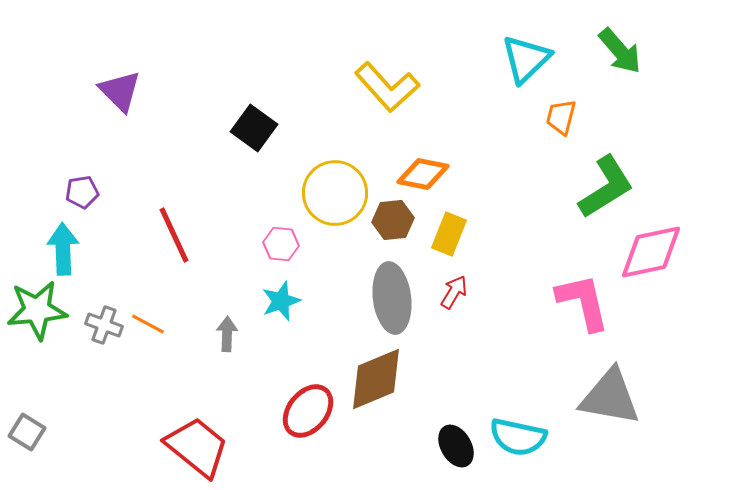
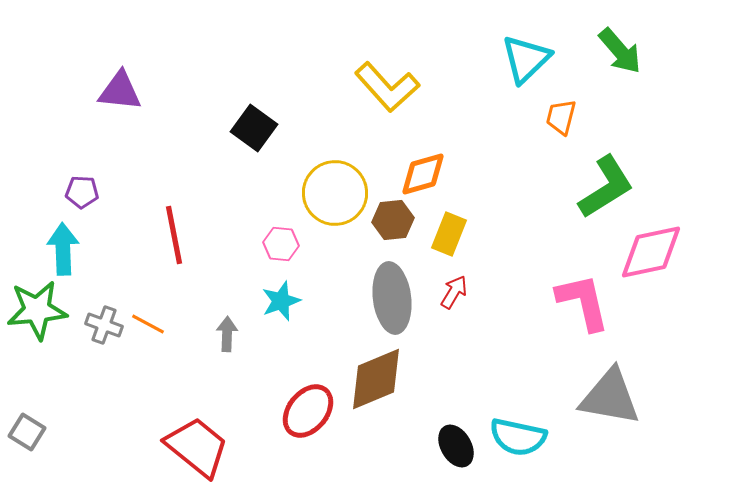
purple triangle: rotated 39 degrees counterclockwise
orange diamond: rotated 27 degrees counterclockwise
purple pentagon: rotated 12 degrees clockwise
red line: rotated 14 degrees clockwise
